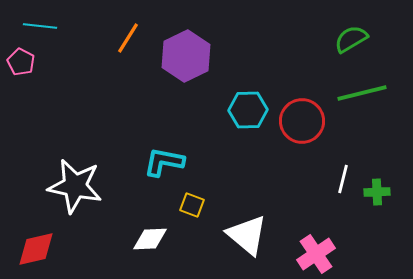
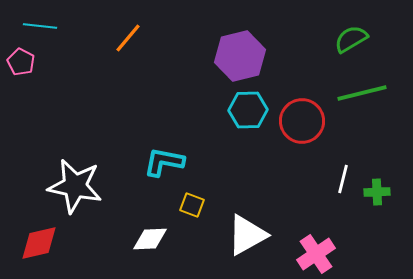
orange line: rotated 8 degrees clockwise
purple hexagon: moved 54 px right; rotated 12 degrees clockwise
white triangle: rotated 51 degrees clockwise
red diamond: moved 3 px right, 6 px up
